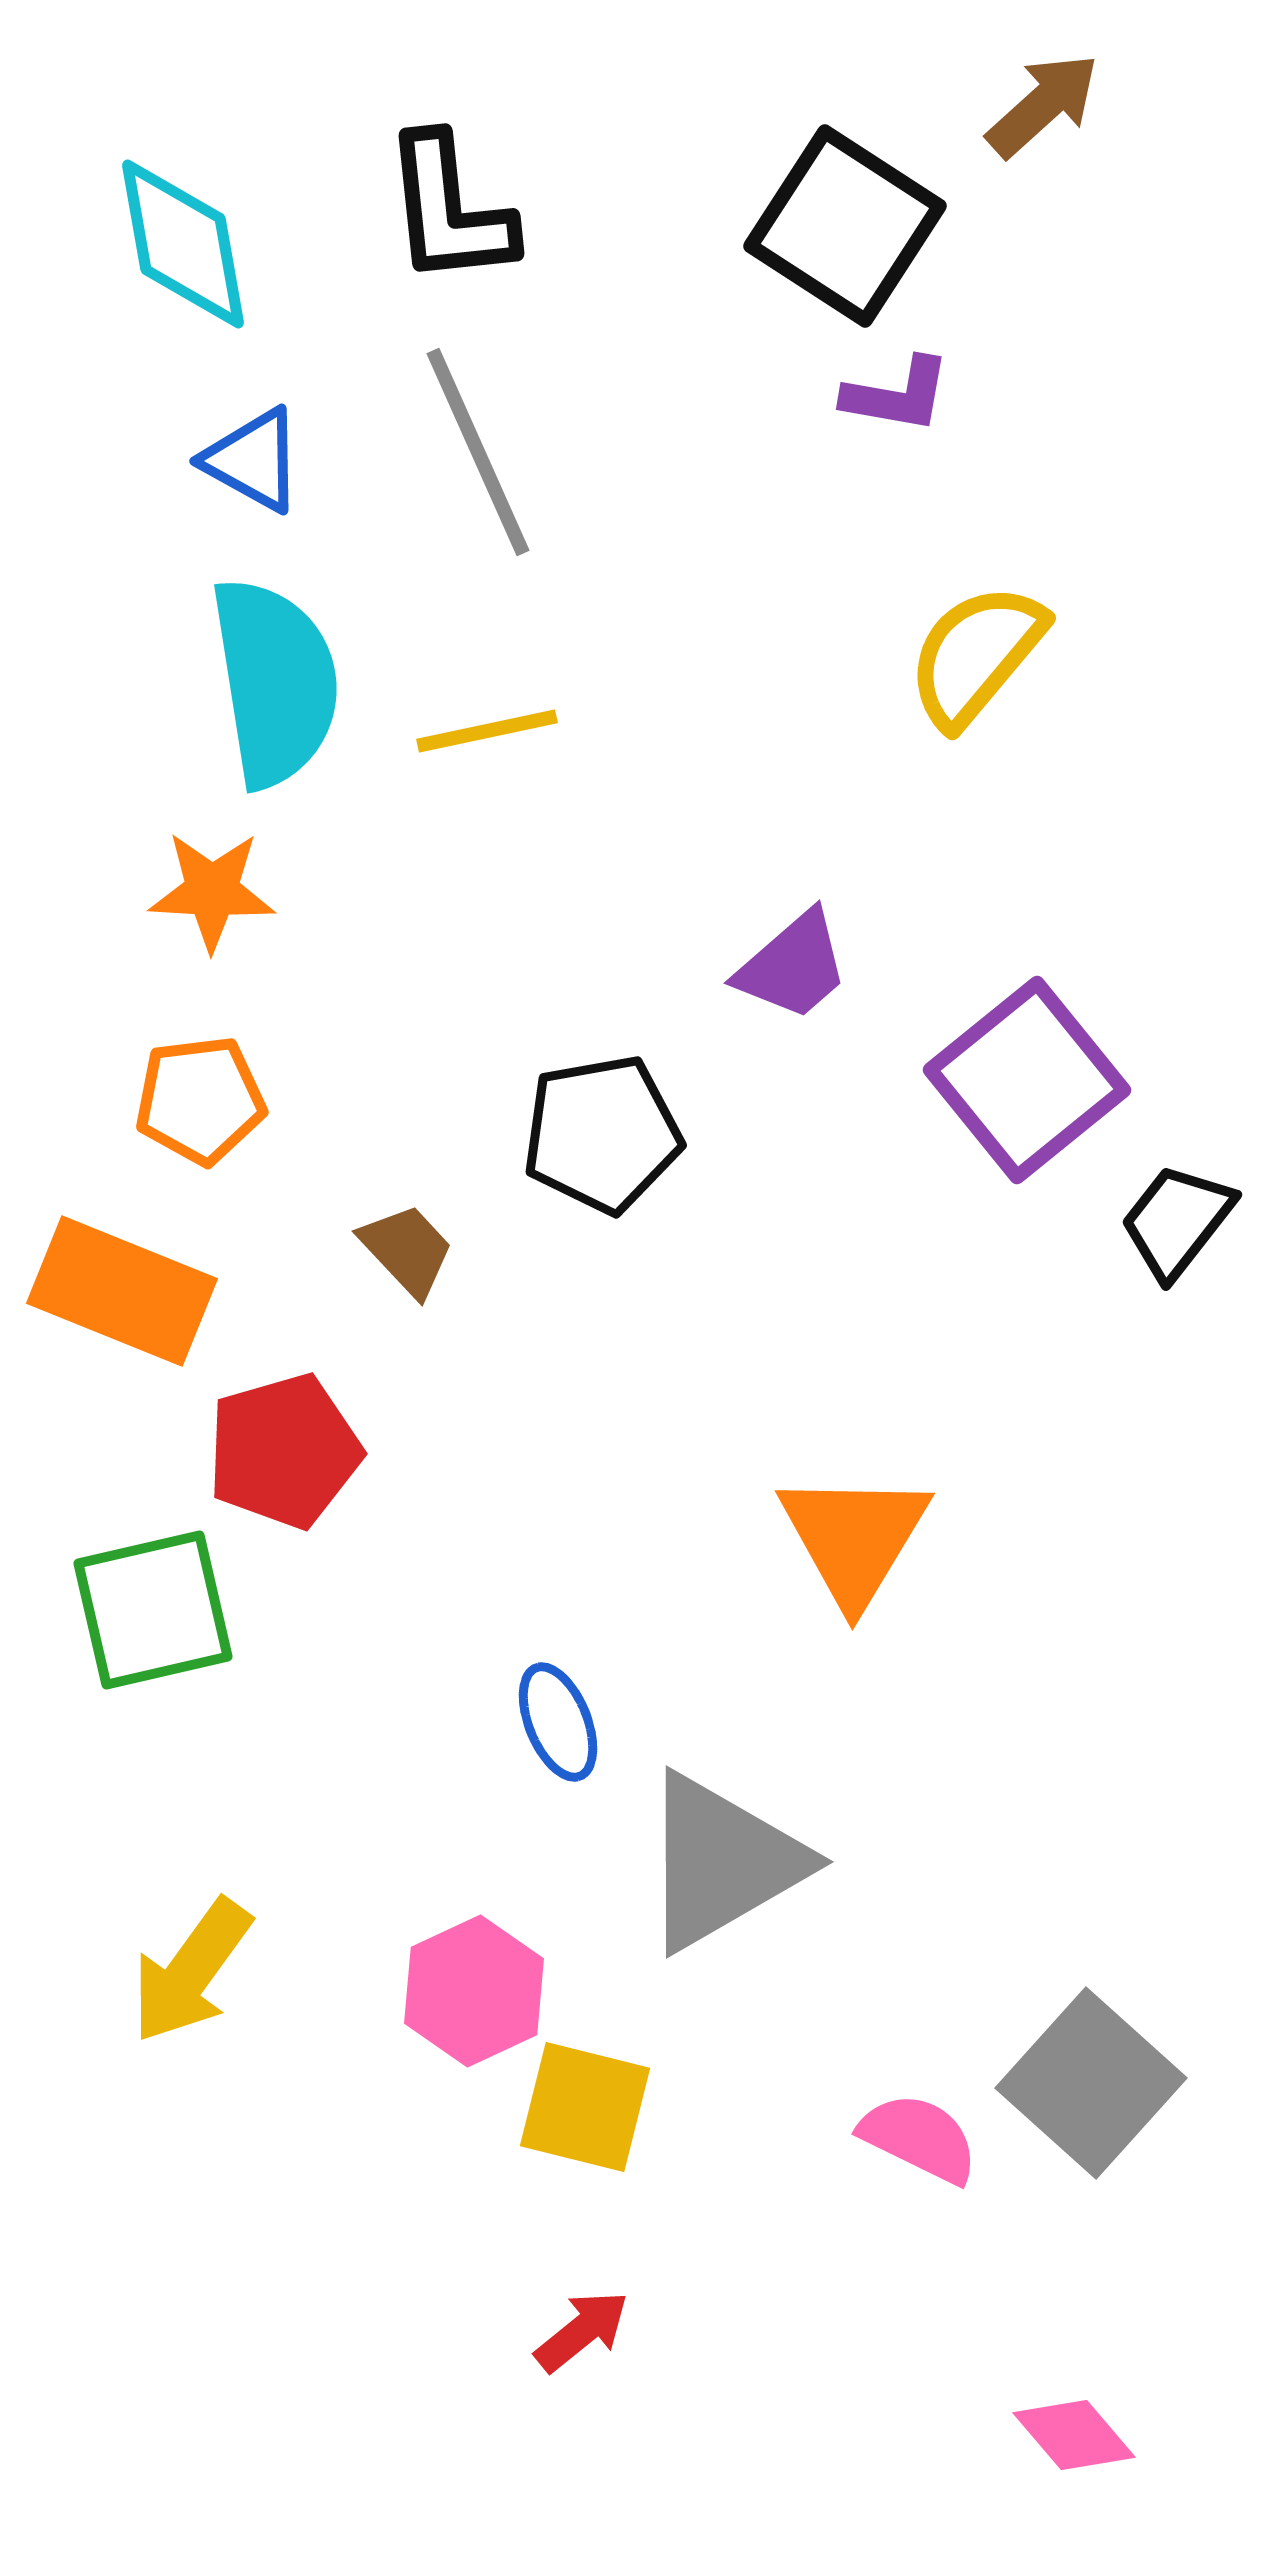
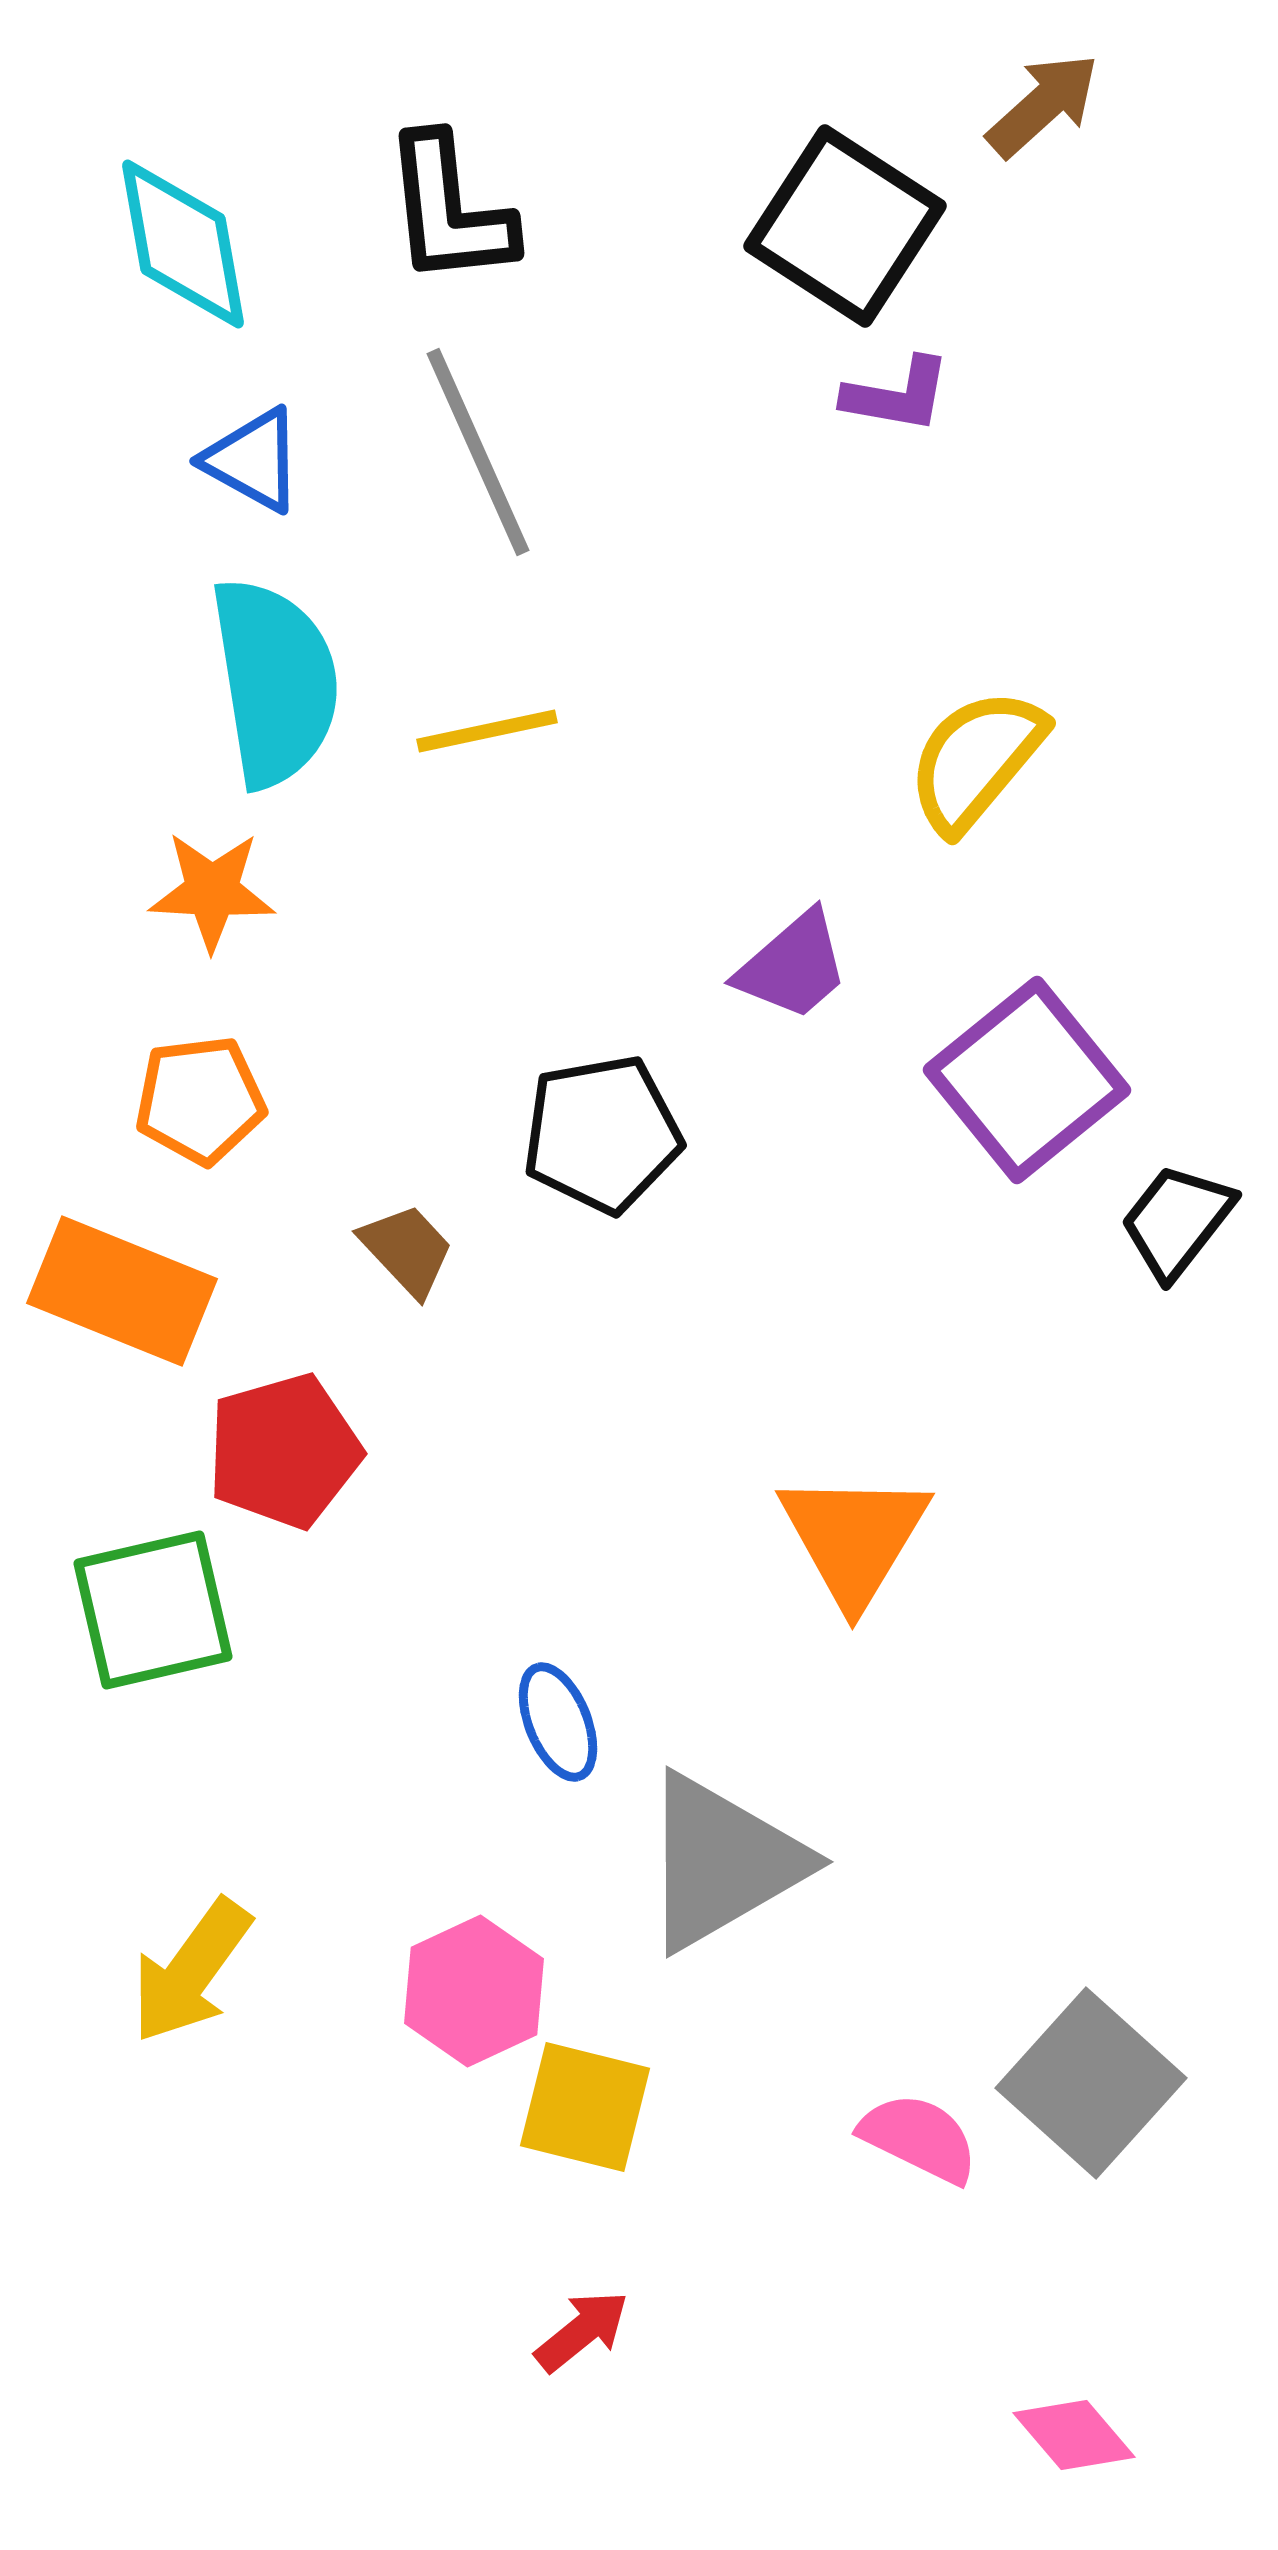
yellow semicircle: moved 105 px down
